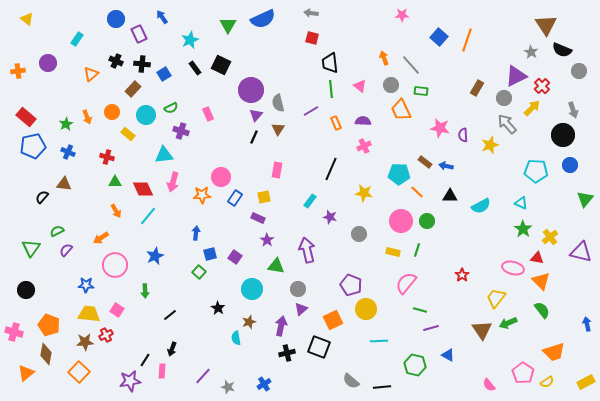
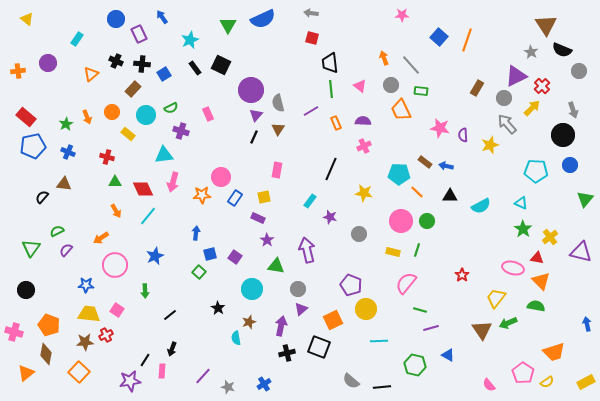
green semicircle at (542, 310): moved 6 px left, 4 px up; rotated 42 degrees counterclockwise
